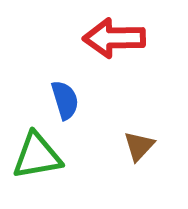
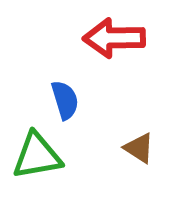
brown triangle: moved 2 px down; rotated 40 degrees counterclockwise
